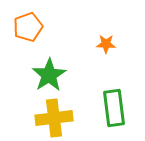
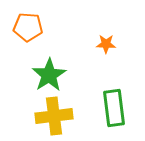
orange pentagon: rotated 24 degrees clockwise
yellow cross: moved 2 px up
